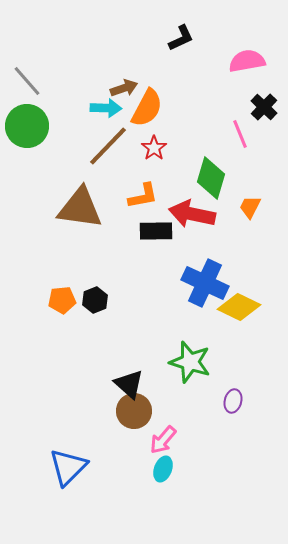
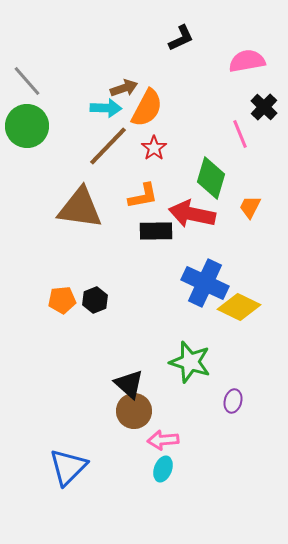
pink arrow: rotated 44 degrees clockwise
